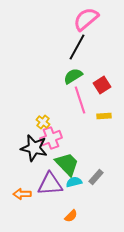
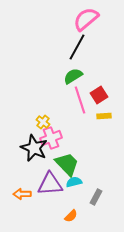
red square: moved 3 px left, 10 px down
black star: rotated 12 degrees clockwise
gray rectangle: moved 20 px down; rotated 14 degrees counterclockwise
